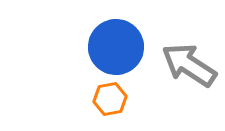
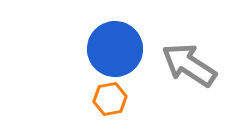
blue circle: moved 1 px left, 2 px down
